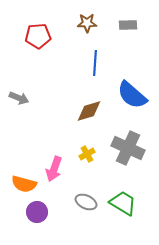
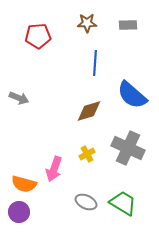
purple circle: moved 18 px left
